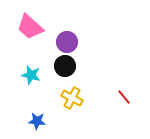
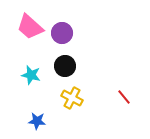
purple circle: moved 5 px left, 9 px up
